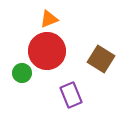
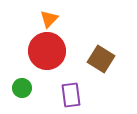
orange triangle: rotated 24 degrees counterclockwise
green circle: moved 15 px down
purple rectangle: rotated 15 degrees clockwise
